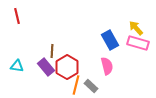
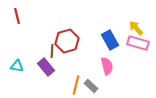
red hexagon: moved 26 px up; rotated 15 degrees clockwise
